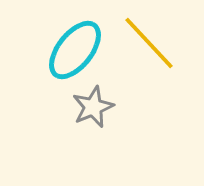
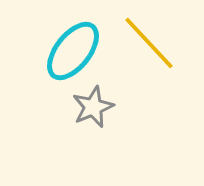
cyan ellipse: moved 2 px left, 1 px down
